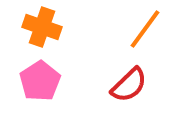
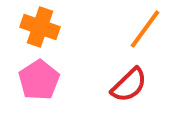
orange cross: moved 2 px left
pink pentagon: moved 1 px left, 1 px up
